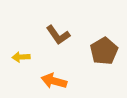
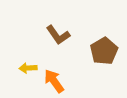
yellow arrow: moved 7 px right, 11 px down
orange arrow: rotated 40 degrees clockwise
